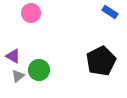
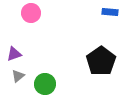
blue rectangle: rotated 28 degrees counterclockwise
purple triangle: moved 1 px right, 2 px up; rotated 49 degrees counterclockwise
black pentagon: rotated 8 degrees counterclockwise
green circle: moved 6 px right, 14 px down
